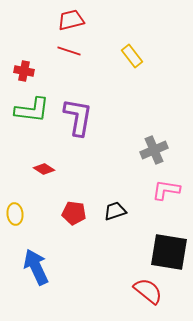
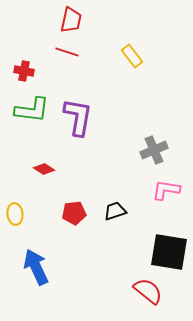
red trapezoid: rotated 116 degrees clockwise
red line: moved 2 px left, 1 px down
red pentagon: rotated 15 degrees counterclockwise
